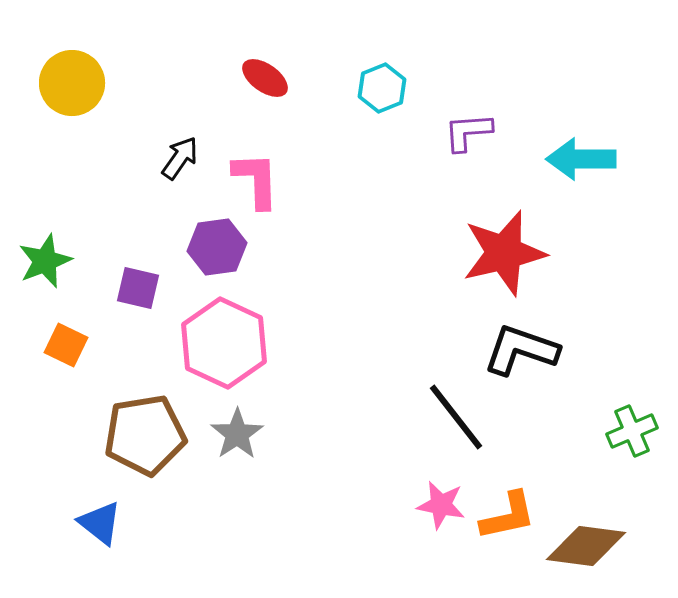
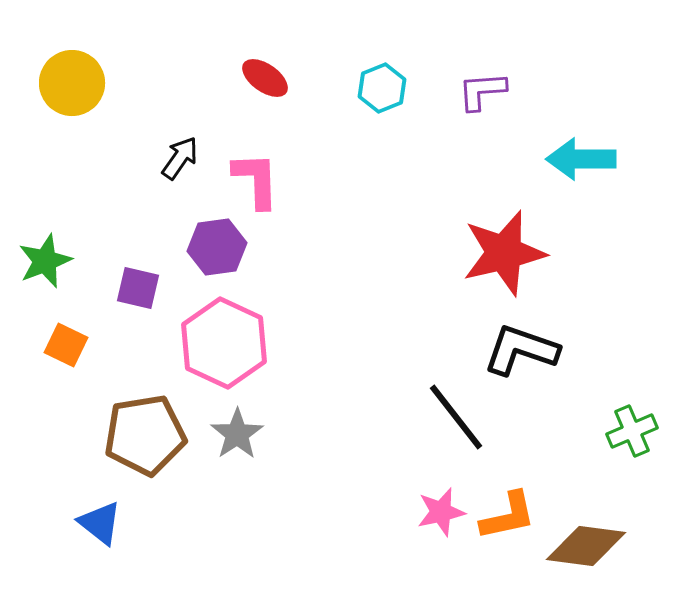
purple L-shape: moved 14 px right, 41 px up
pink star: moved 7 px down; rotated 24 degrees counterclockwise
